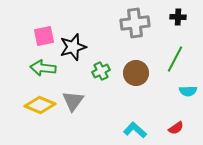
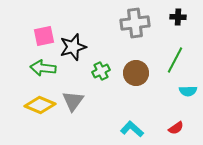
green line: moved 1 px down
cyan L-shape: moved 3 px left, 1 px up
